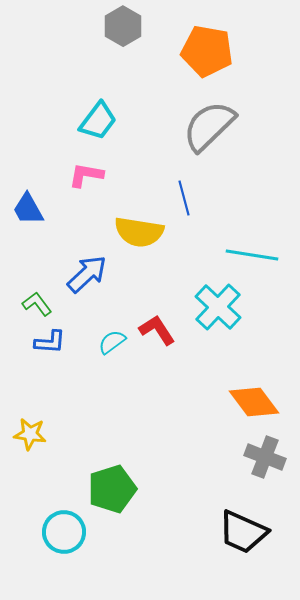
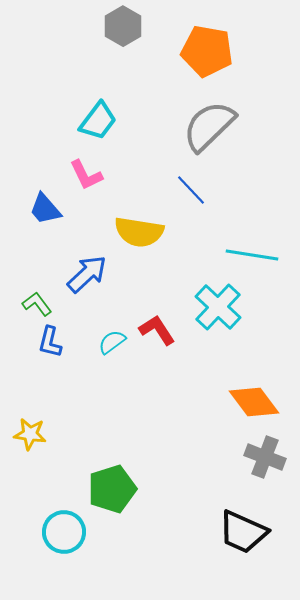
pink L-shape: rotated 126 degrees counterclockwise
blue line: moved 7 px right, 8 px up; rotated 28 degrees counterclockwise
blue trapezoid: moved 17 px right; rotated 12 degrees counterclockwise
blue L-shape: rotated 100 degrees clockwise
